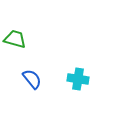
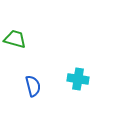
blue semicircle: moved 1 px right, 7 px down; rotated 25 degrees clockwise
